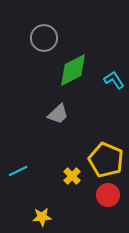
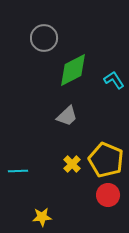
gray trapezoid: moved 9 px right, 2 px down
cyan line: rotated 24 degrees clockwise
yellow cross: moved 12 px up
